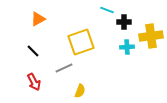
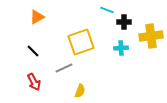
orange triangle: moved 1 px left, 2 px up
cyan cross: moved 6 px left, 1 px down
